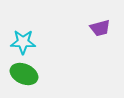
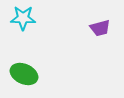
cyan star: moved 24 px up
